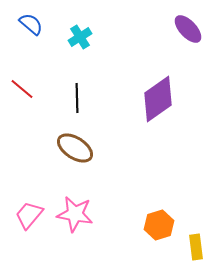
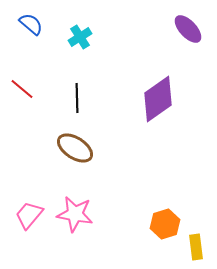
orange hexagon: moved 6 px right, 1 px up
